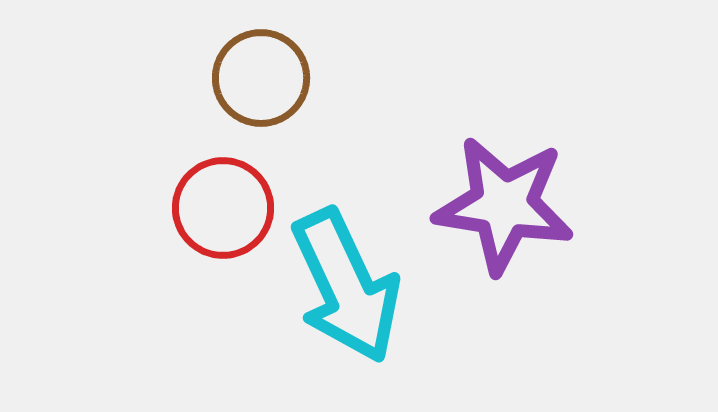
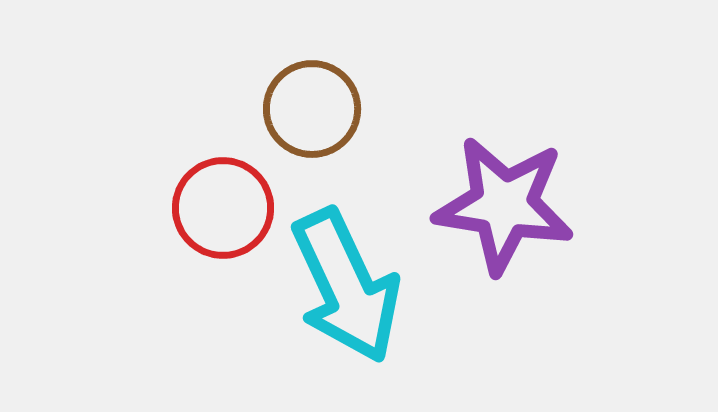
brown circle: moved 51 px right, 31 px down
